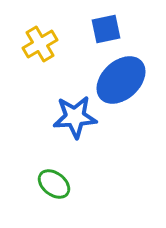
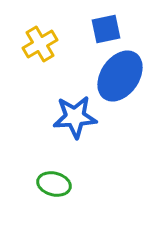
blue ellipse: moved 1 px left, 4 px up; rotated 12 degrees counterclockwise
green ellipse: rotated 24 degrees counterclockwise
